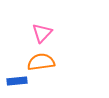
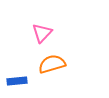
orange semicircle: moved 11 px right, 2 px down; rotated 8 degrees counterclockwise
